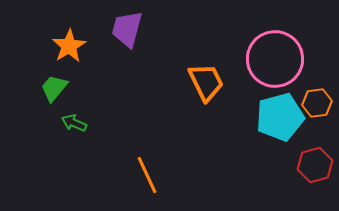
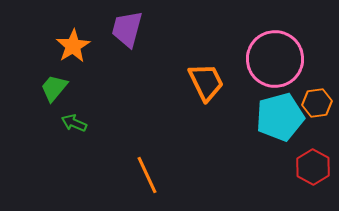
orange star: moved 4 px right
red hexagon: moved 2 px left, 2 px down; rotated 16 degrees counterclockwise
